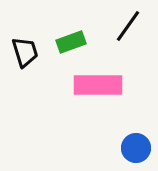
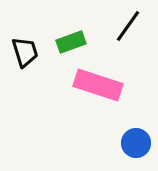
pink rectangle: rotated 18 degrees clockwise
blue circle: moved 5 px up
